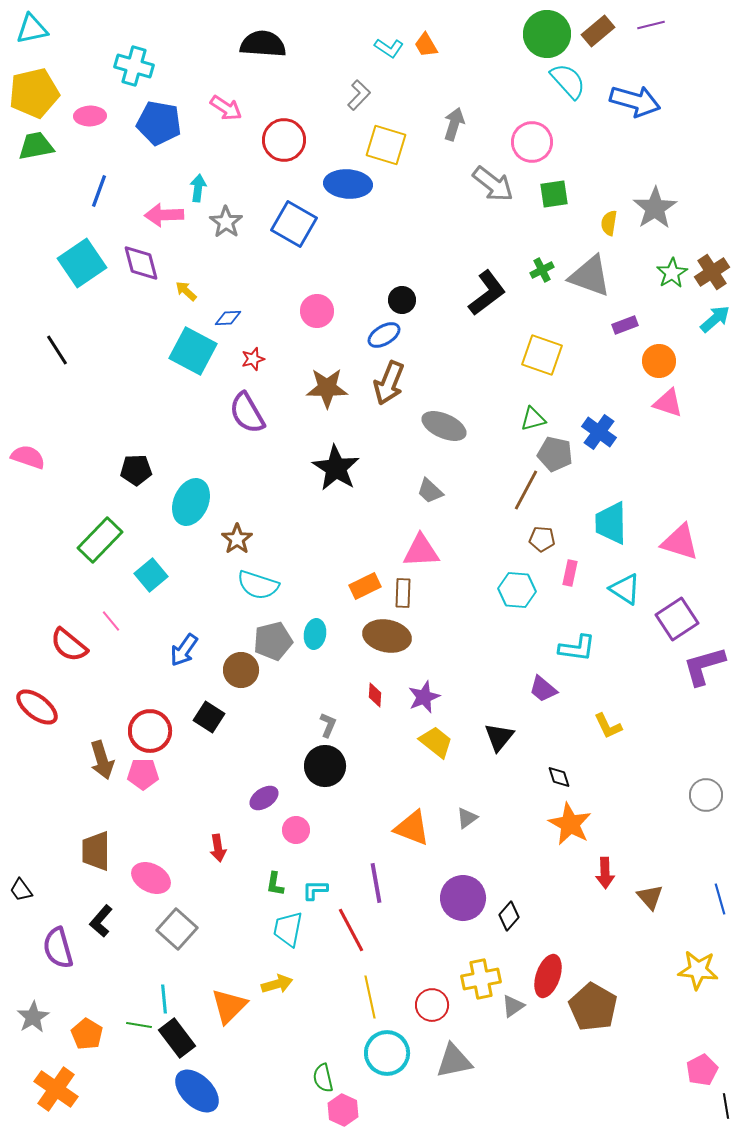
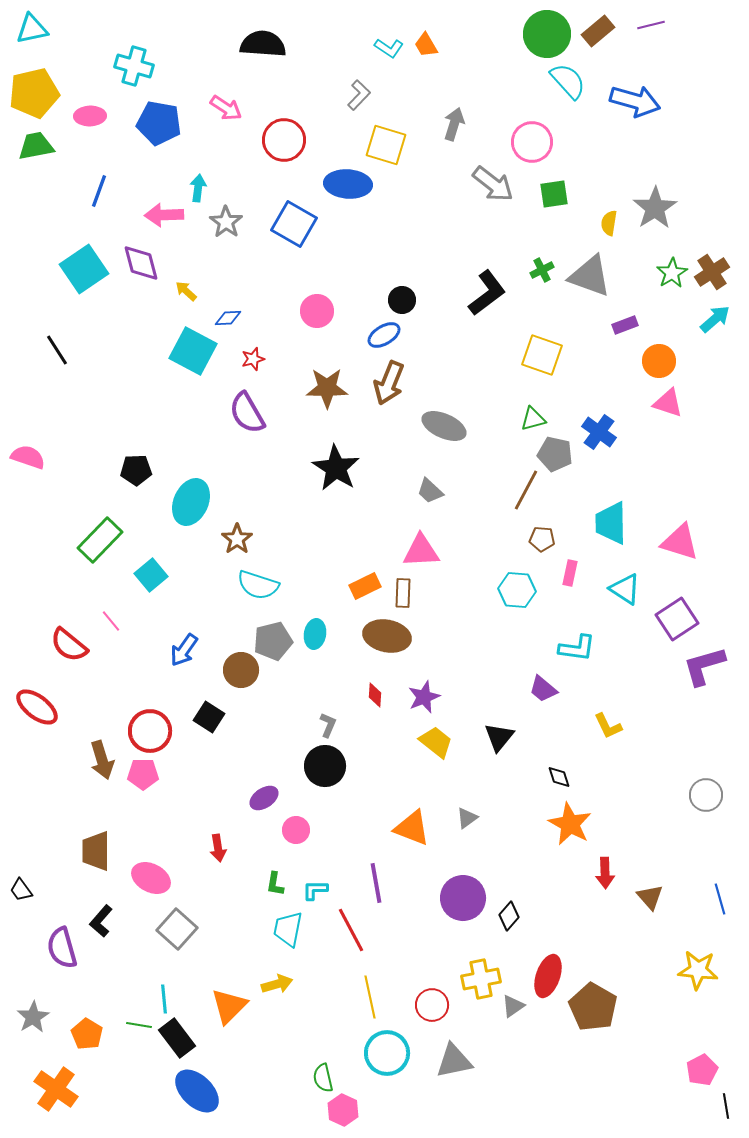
cyan square at (82, 263): moved 2 px right, 6 px down
purple semicircle at (58, 948): moved 4 px right
